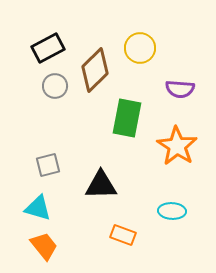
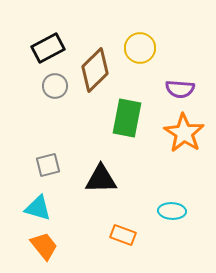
orange star: moved 7 px right, 13 px up
black triangle: moved 6 px up
